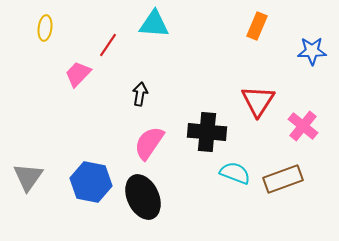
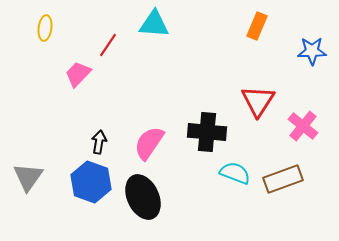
black arrow: moved 41 px left, 48 px down
blue hexagon: rotated 9 degrees clockwise
